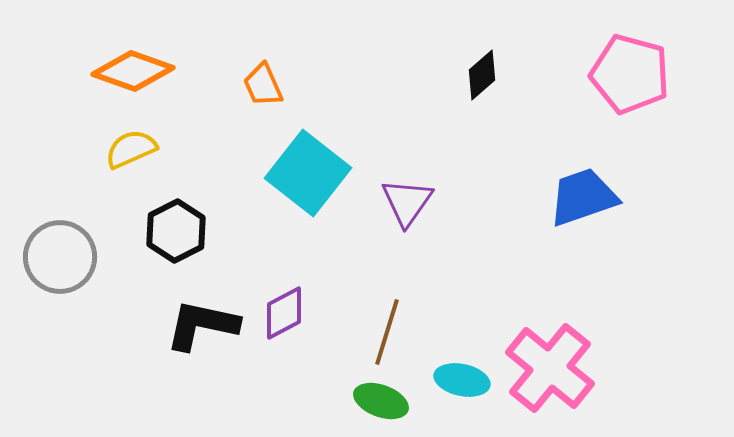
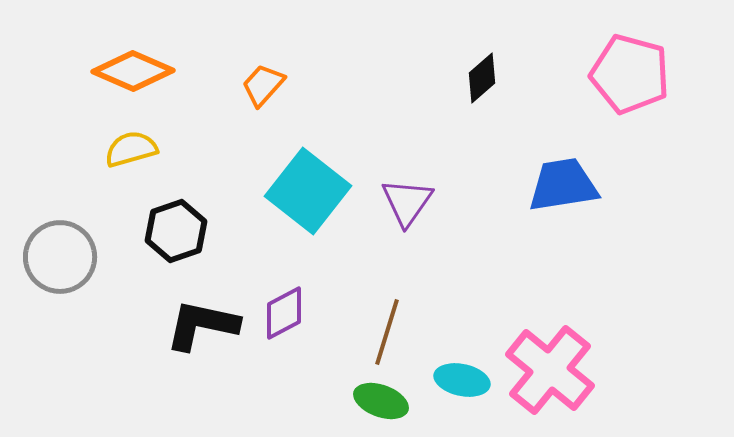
orange diamond: rotated 4 degrees clockwise
black diamond: moved 3 px down
orange trapezoid: rotated 66 degrees clockwise
yellow semicircle: rotated 8 degrees clockwise
cyan square: moved 18 px down
blue trapezoid: moved 20 px left, 12 px up; rotated 10 degrees clockwise
black hexagon: rotated 8 degrees clockwise
pink cross: moved 2 px down
